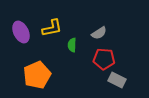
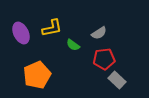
purple ellipse: moved 1 px down
green semicircle: moved 1 px right; rotated 56 degrees counterclockwise
red pentagon: rotated 10 degrees counterclockwise
gray rectangle: rotated 18 degrees clockwise
